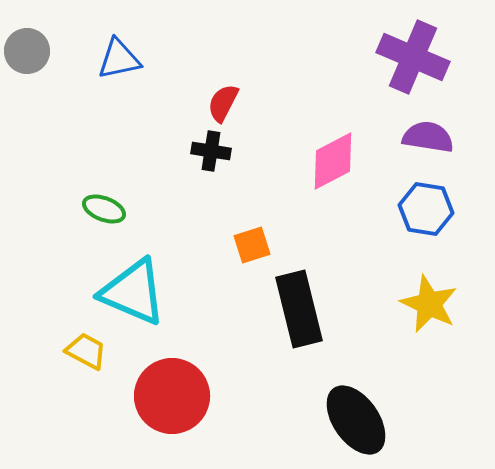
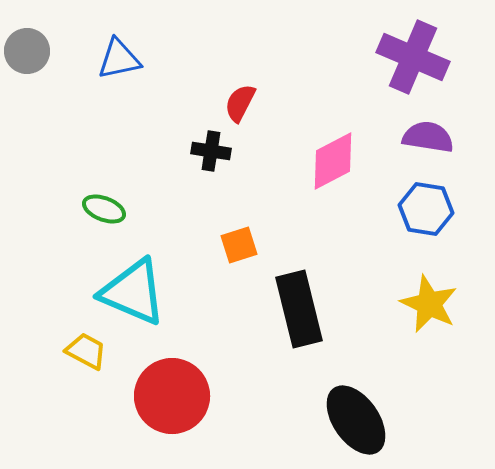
red semicircle: moved 17 px right
orange square: moved 13 px left
